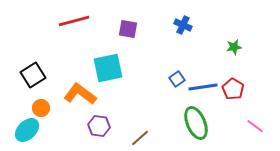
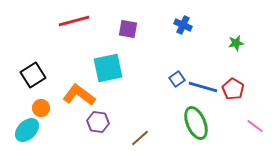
green star: moved 2 px right, 4 px up
blue line: rotated 24 degrees clockwise
orange L-shape: moved 1 px left, 1 px down
purple hexagon: moved 1 px left, 4 px up
